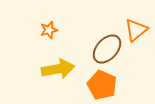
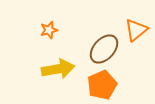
brown ellipse: moved 3 px left
orange pentagon: rotated 24 degrees clockwise
